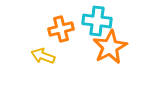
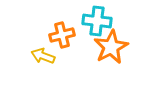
orange cross: moved 1 px right, 6 px down
orange star: moved 1 px right
